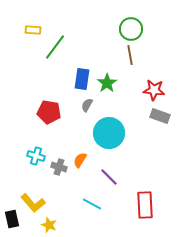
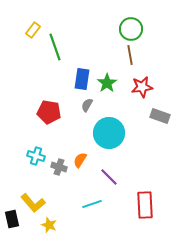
yellow rectangle: rotated 56 degrees counterclockwise
green line: rotated 56 degrees counterclockwise
red star: moved 12 px left, 3 px up; rotated 15 degrees counterclockwise
cyan line: rotated 48 degrees counterclockwise
